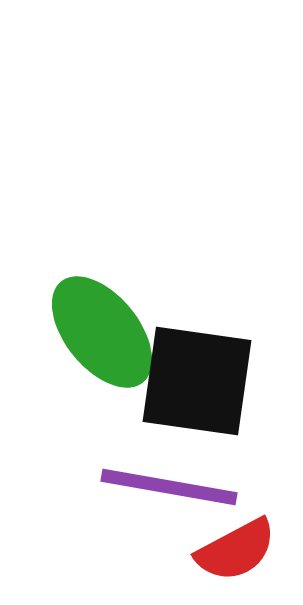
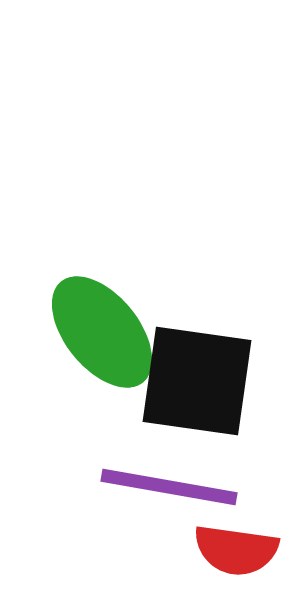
red semicircle: rotated 36 degrees clockwise
